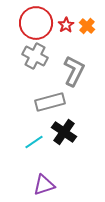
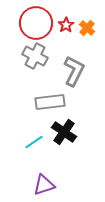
orange cross: moved 2 px down
gray rectangle: rotated 8 degrees clockwise
